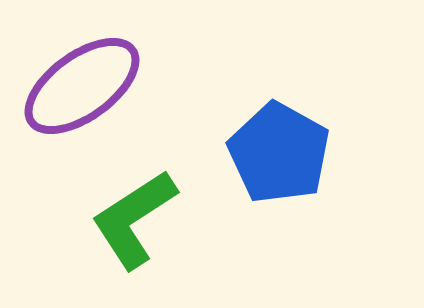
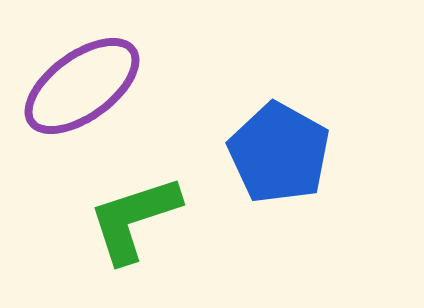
green L-shape: rotated 15 degrees clockwise
